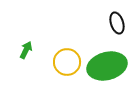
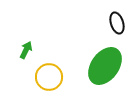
yellow circle: moved 18 px left, 15 px down
green ellipse: moved 2 px left; rotated 39 degrees counterclockwise
